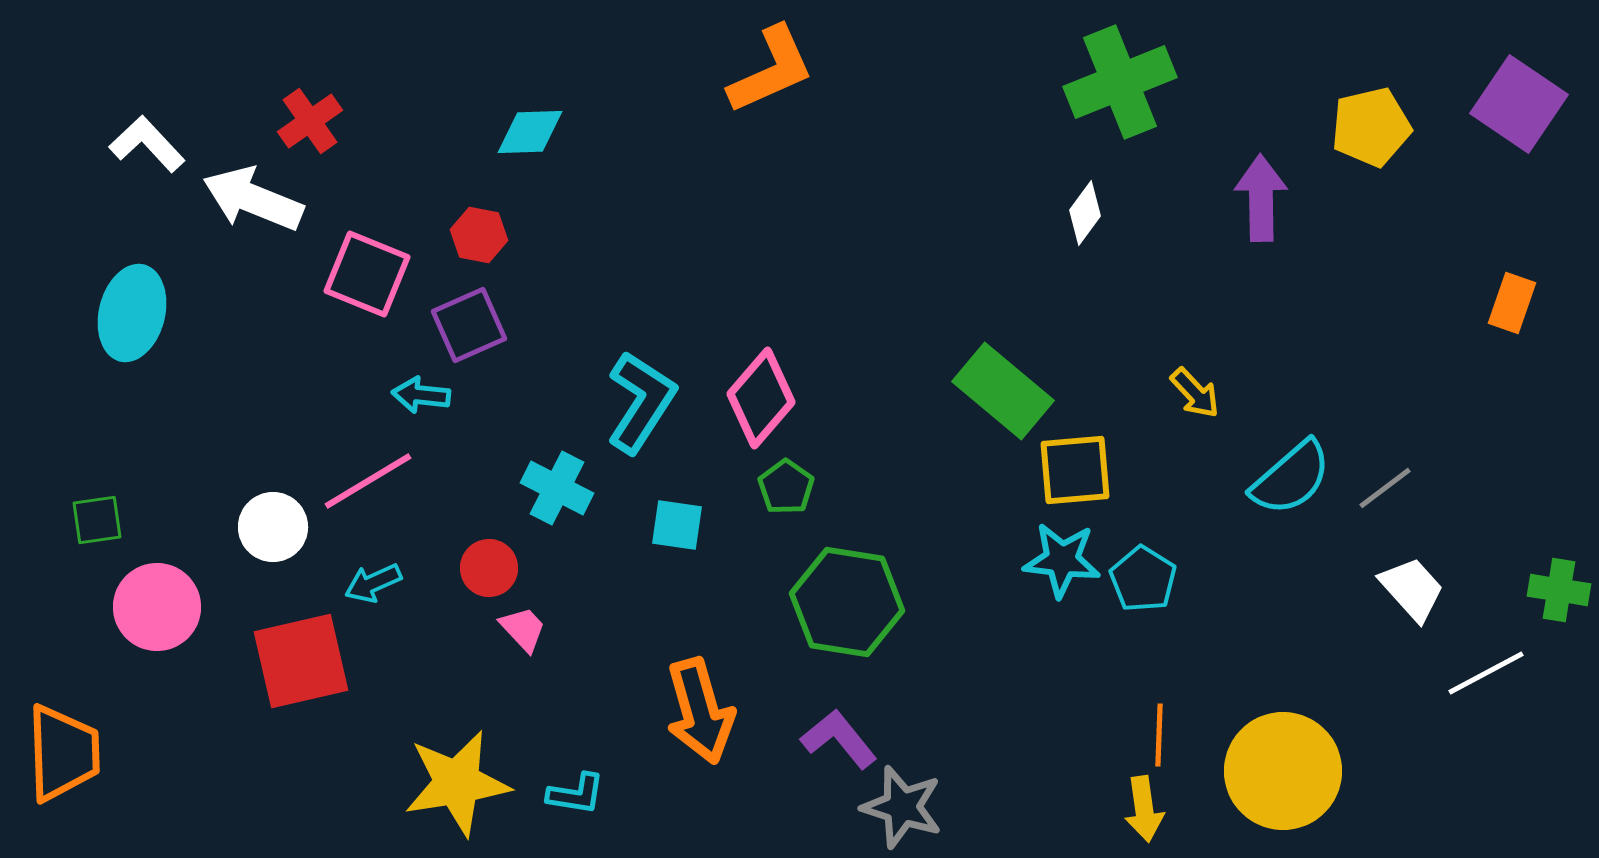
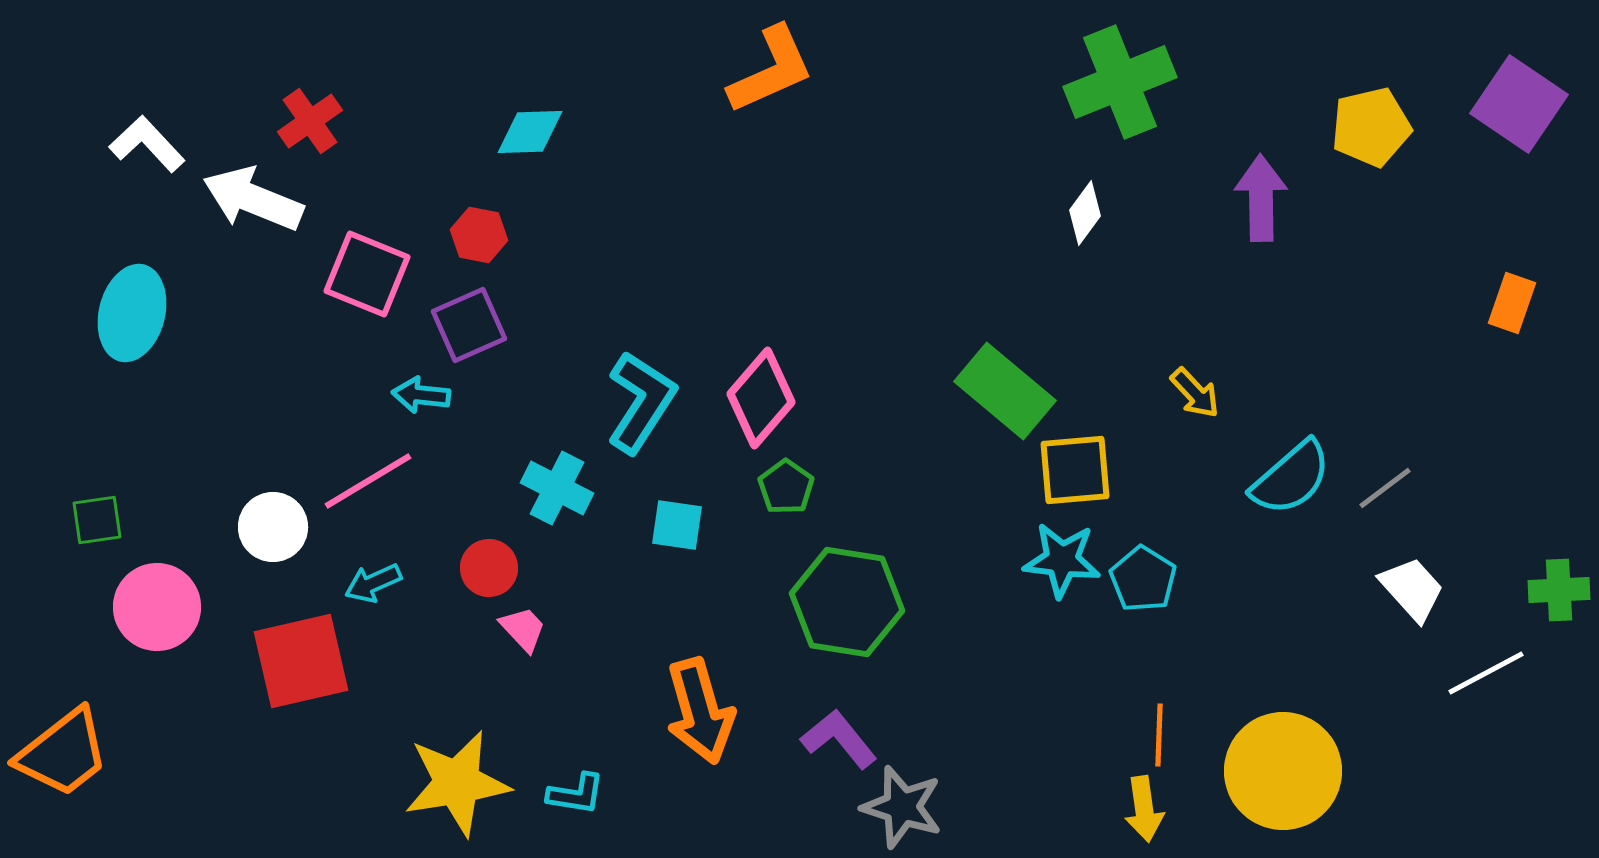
green rectangle at (1003, 391): moved 2 px right
green cross at (1559, 590): rotated 12 degrees counterclockwise
orange trapezoid at (63, 753): rotated 54 degrees clockwise
